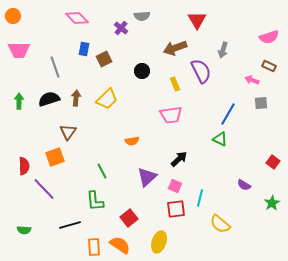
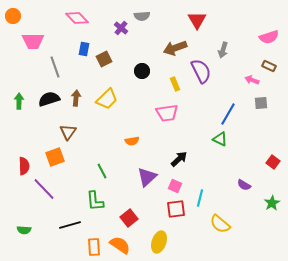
pink trapezoid at (19, 50): moved 14 px right, 9 px up
pink trapezoid at (171, 115): moved 4 px left, 2 px up
